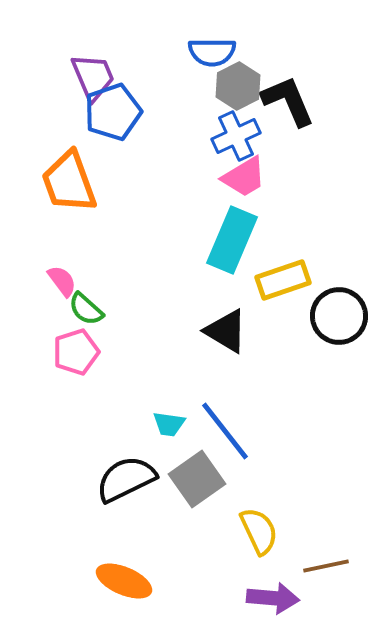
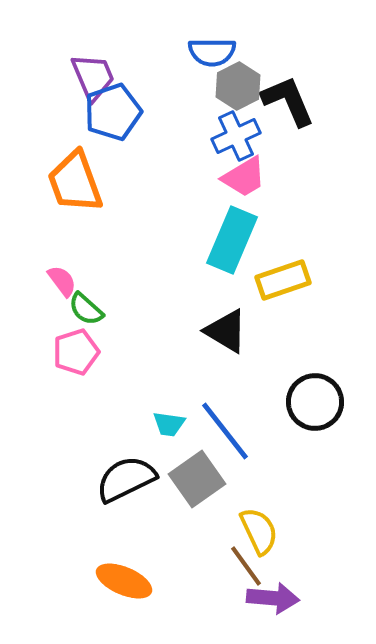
orange trapezoid: moved 6 px right
black circle: moved 24 px left, 86 px down
brown line: moved 80 px left; rotated 66 degrees clockwise
